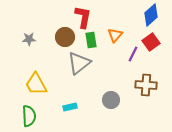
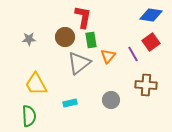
blue diamond: rotated 50 degrees clockwise
orange triangle: moved 7 px left, 21 px down
purple line: rotated 56 degrees counterclockwise
cyan rectangle: moved 4 px up
